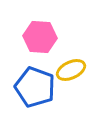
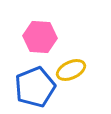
blue pentagon: rotated 30 degrees clockwise
